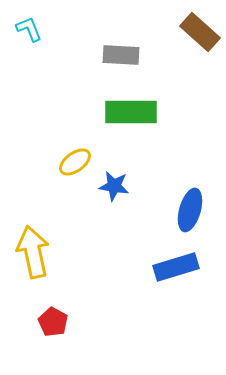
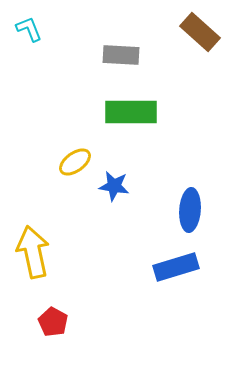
blue ellipse: rotated 12 degrees counterclockwise
